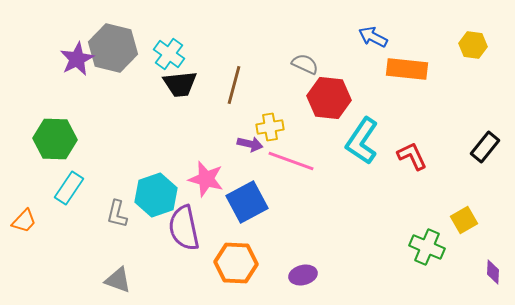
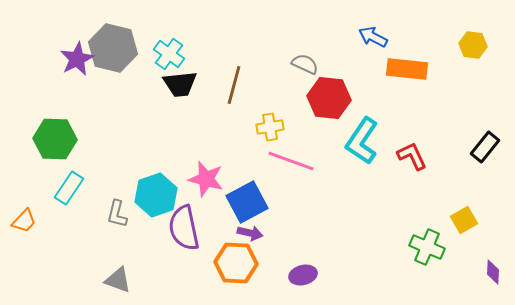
purple arrow: moved 89 px down
